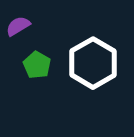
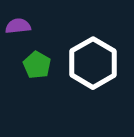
purple semicircle: rotated 25 degrees clockwise
